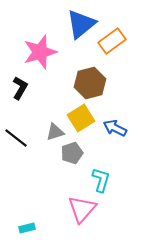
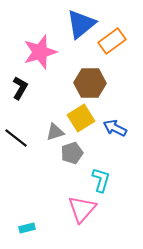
brown hexagon: rotated 16 degrees clockwise
